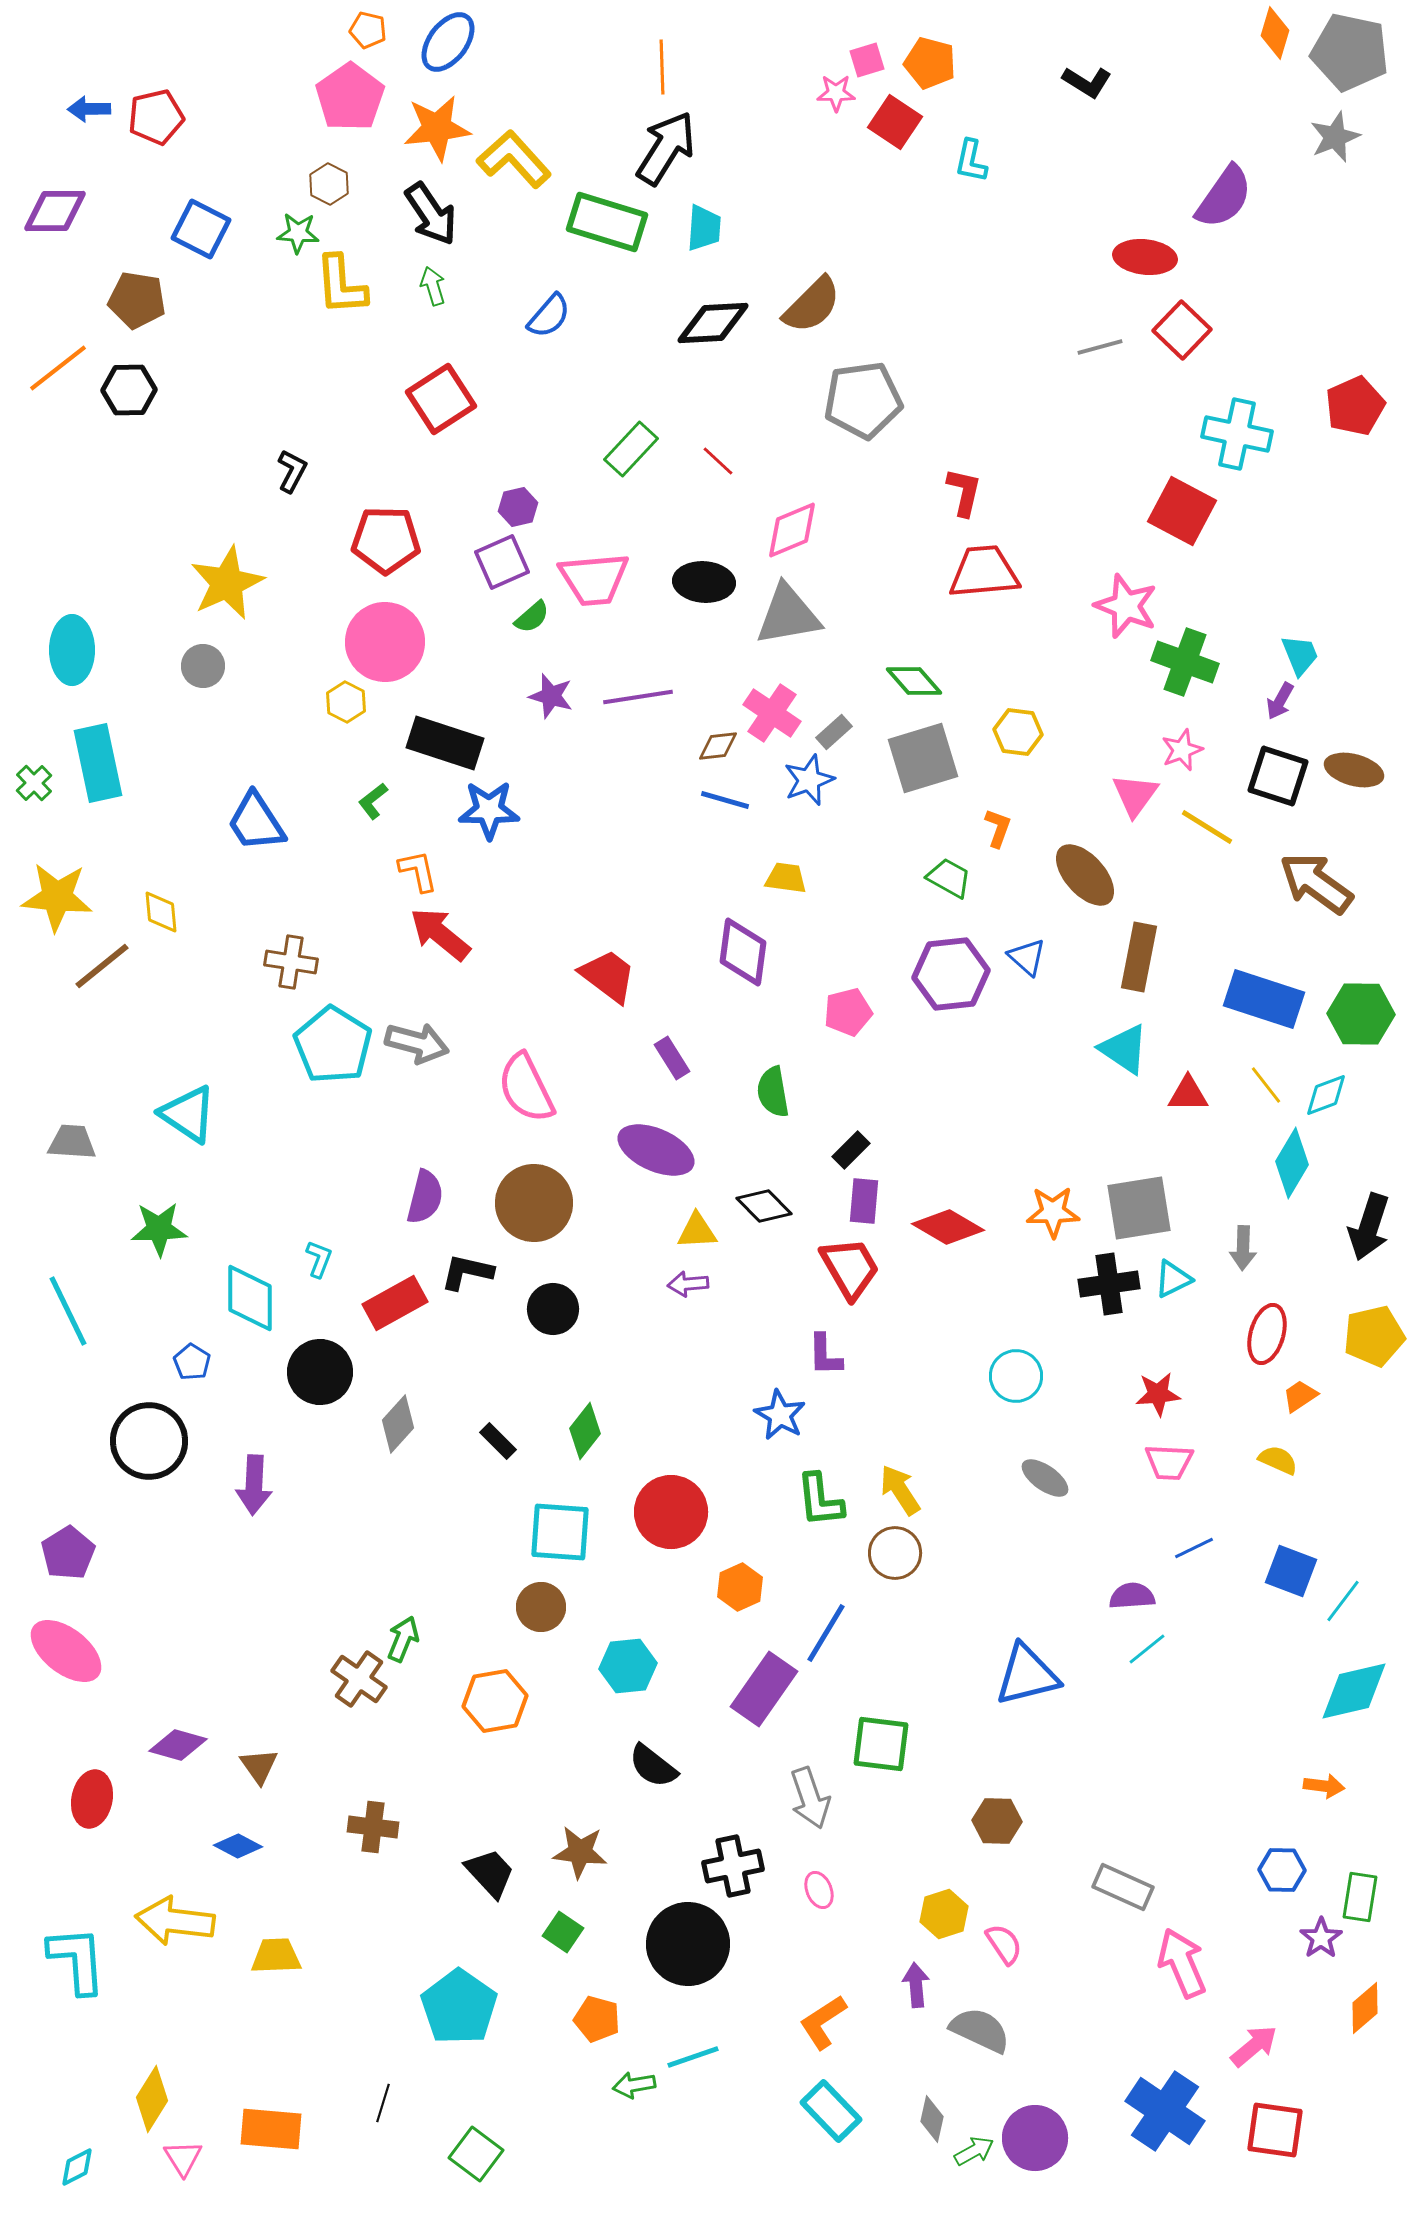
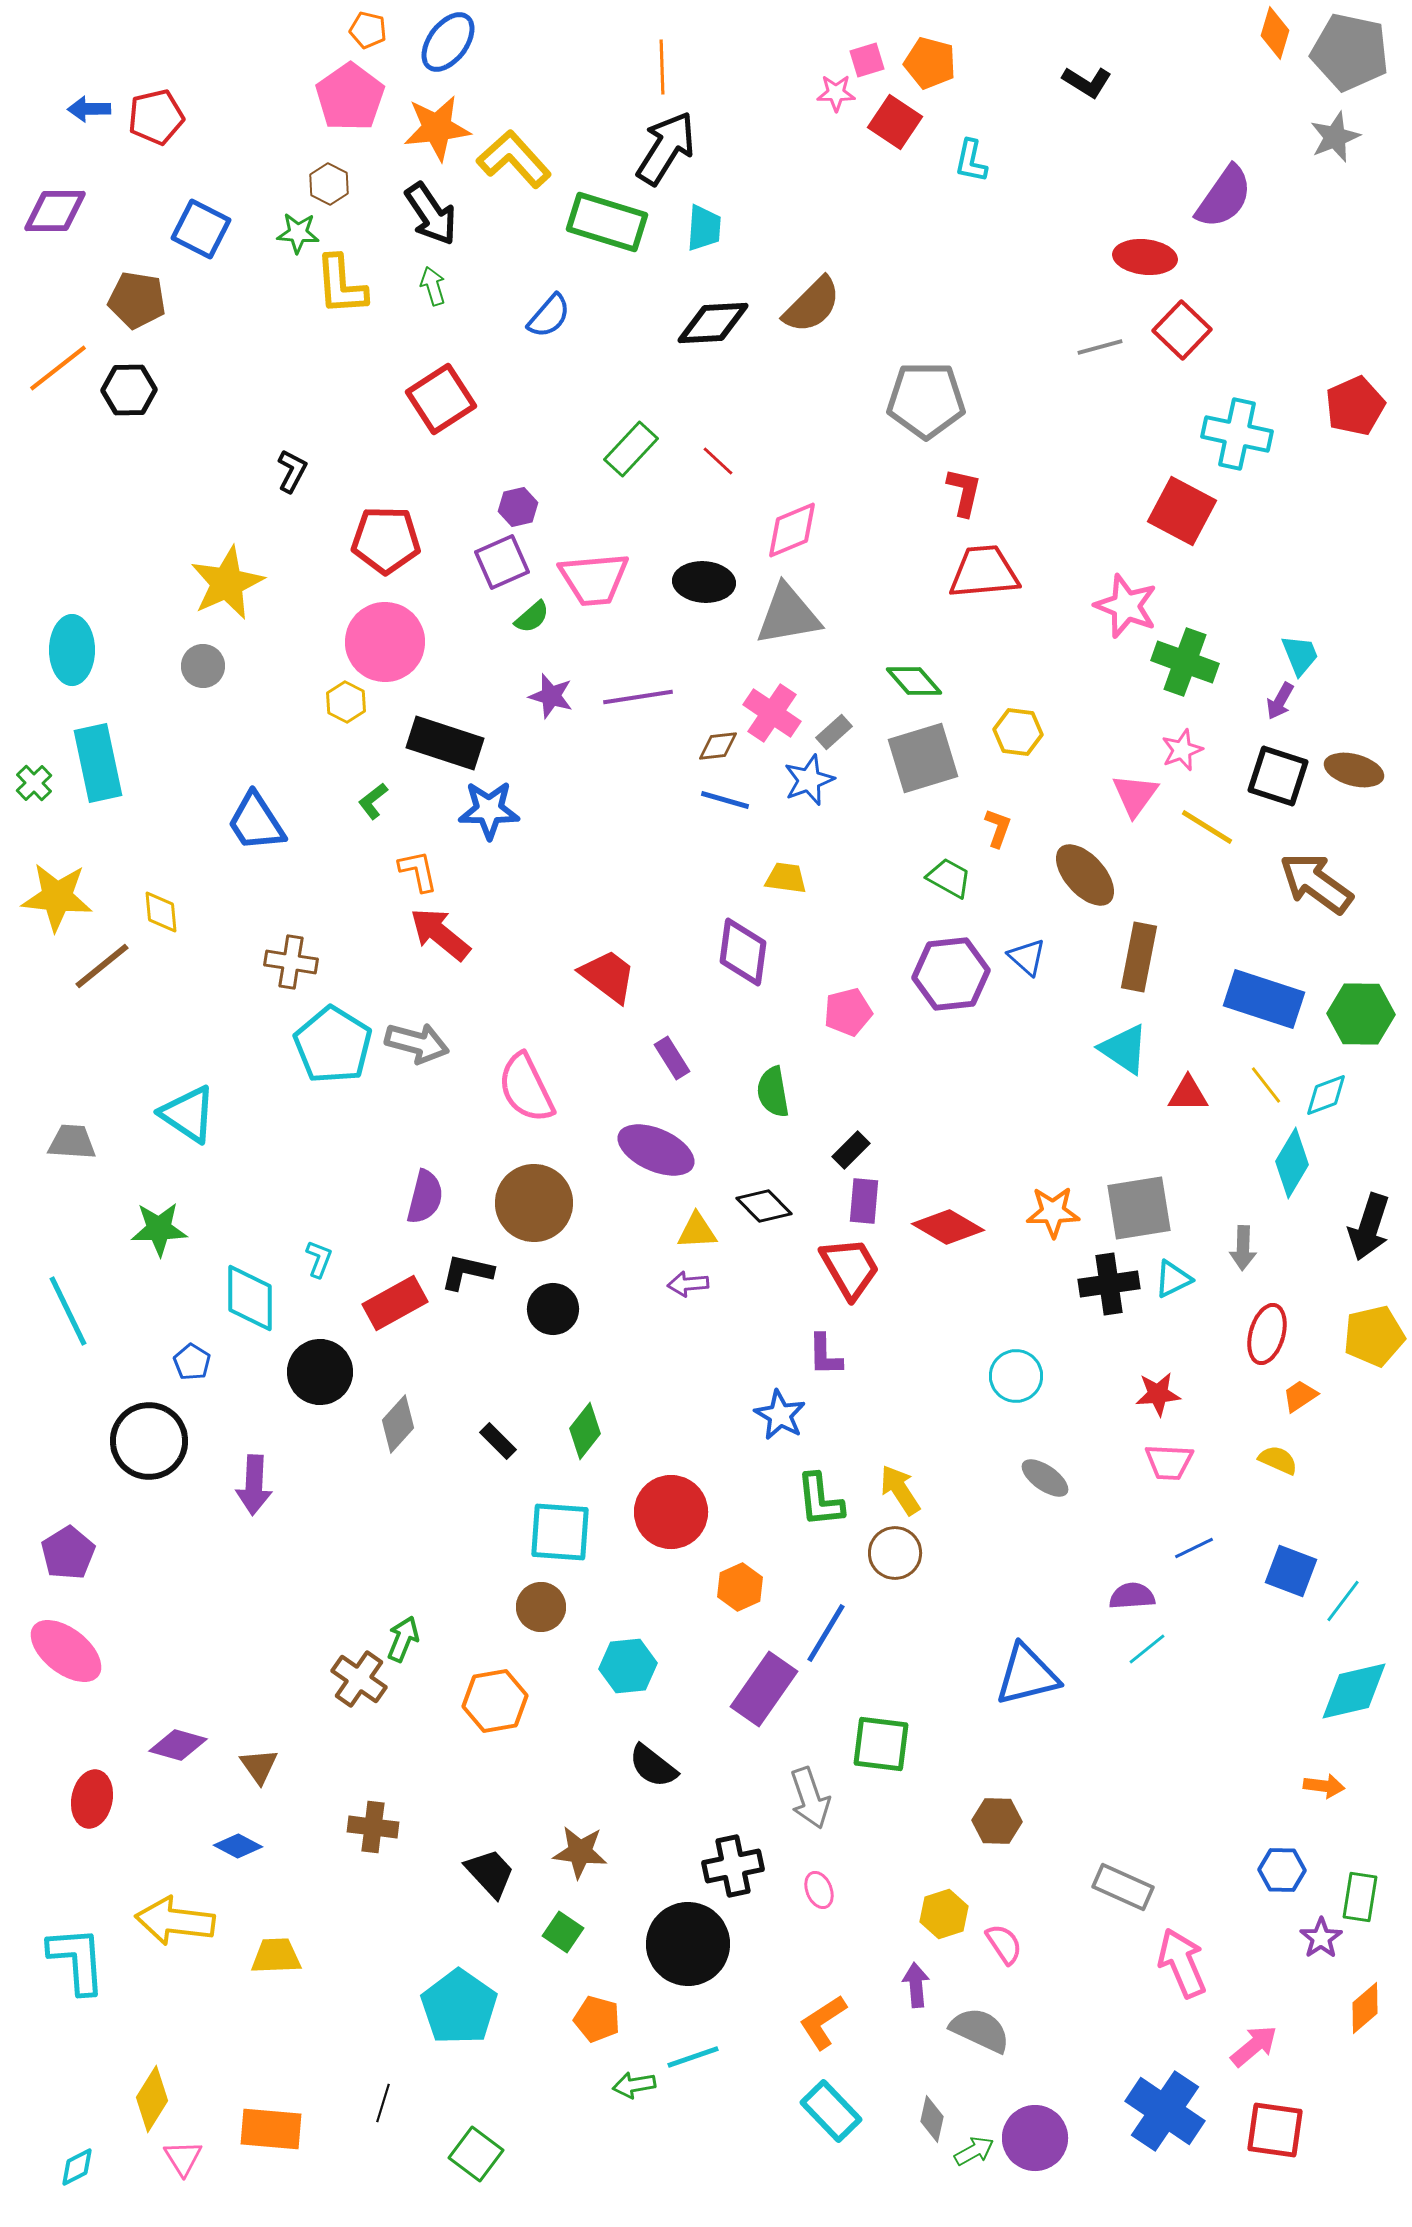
gray pentagon at (863, 400): moved 63 px right; rotated 8 degrees clockwise
